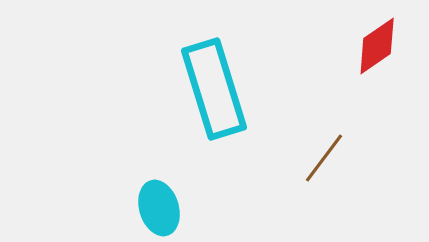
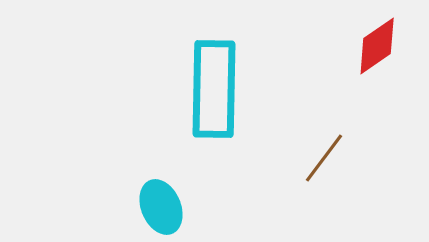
cyan rectangle: rotated 18 degrees clockwise
cyan ellipse: moved 2 px right, 1 px up; rotated 6 degrees counterclockwise
